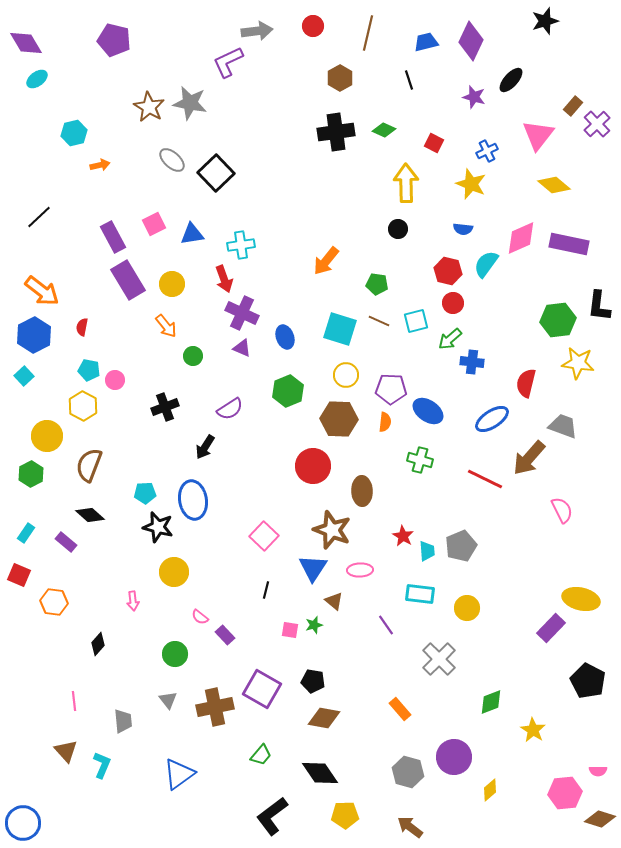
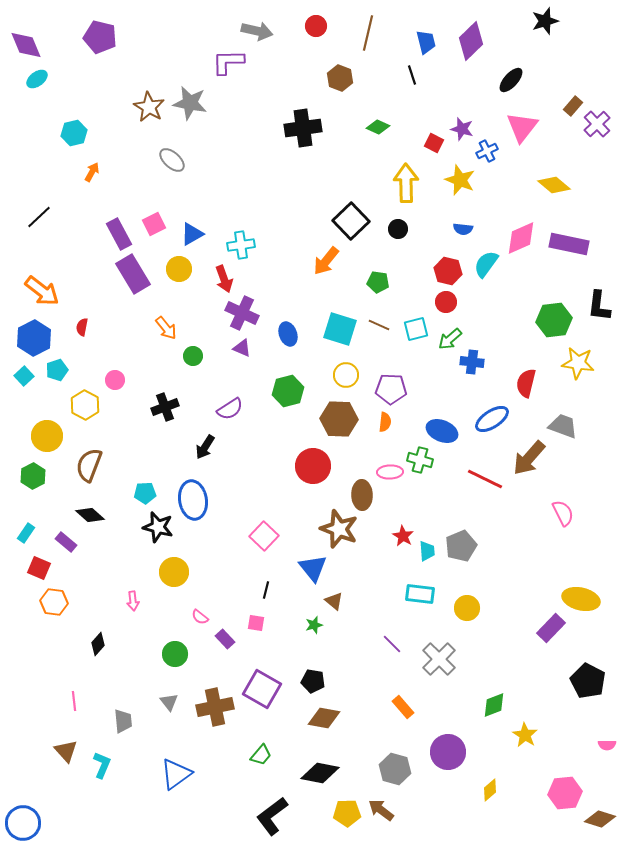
red circle at (313, 26): moved 3 px right
gray arrow at (257, 31): rotated 20 degrees clockwise
purple pentagon at (114, 40): moved 14 px left, 3 px up
purple diamond at (471, 41): rotated 21 degrees clockwise
blue trapezoid at (426, 42): rotated 90 degrees clockwise
purple diamond at (26, 43): moved 2 px down; rotated 8 degrees clockwise
purple L-shape at (228, 62): rotated 24 degrees clockwise
brown hexagon at (340, 78): rotated 10 degrees counterclockwise
black line at (409, 80): moved 3 px right, 5 px up
purple star at (474, 97): moved 12 px left, 32 px down
green diamond at (384, 130): moved 6 px left, 3 px up
black cross at (336, 132): moved 33 px left, 4 px up
pink triangle at (538, 135): moved 16 px left, 8 px up
orange arrow at (100, 165): moved 8 px left, 7 px down; rotated 48 degrees counterclockwise
black square at (216, 173): moved 135 px right, 48 px down
yellow star at (471, 184): moved 11 px left, 4 px up
blue triangle at (192, 234): rotated 20 degrees counterclockwise
purple rectangle at (113, 237): moved 6 px right, 3 px up
purple rectangle at (128, 280): moved 5 px right, 6 px up
yellow circle at (172, 284): moved 7 px right, 15 px up
green pentagon at (377, 284): moved 1 px right, 2 px up
red circle at (453, 303): moved 7 px left, 1 px up
green hexagon at (558, 320): moved 4 px left
brown line at (379, 321): moved 4 px down
cyan square at (416, 321): moved 8 px down
orange arrow at (166, 326): moved 2 px down
blue hexagon at (34, 335): moved 3 px down
blue ellipse at (285, 337): moved 3 px right, 3 px up
cyan pentagon at (89, 370): moved 32 px left; rotated 30 degrees counterclockwise
green hexagon at (288, 391): rotated 8 degrees clockwise
yellow hexagon at (83, 406): moved 2 px right, 1 px up
blue ellipse at (428, 411): moved 14 px right, 20 px down; rotated 12 degrees counterclockwise
green hexagon at (31, 474): moved 2 px right, 2 px down
brown ellipse at (362, 491): moved 4 px down
pink semicircle at (562, 510): moved 1 px right, 3 px down
brown star at (332, 530): moved 7 px right, 1 px up
blue triangle at (313, 568): rotated 12 degrees counterclockwise
pink ellipse at (360, 570): moved 30 px right, 98 px up
red square at (19, 575): moved 20 px right, 7 px up
purple line at (386, 625): moved 6 px right, 19 px down; rotated 10 degrees counterclockwise
pink square at (290, 630): moved 34 px left, 7 px up
purple rectangle at (225, 635): moved 4 px down
gray triangle at (168, 700): moved 1 px right, 2 px down
green diamond at (491, 702): moved 3 px right, 3 px down
orange rectangle at (400, 709): moved 3 px right, 2 px up
yellow star at (533, 730): moved 8 px left, 5 px down
purple circle at (454, 757): moved 6 px left, 5 px up
pink semicircle at (598, 771): moved 9 px right, 26 px up
gray hexagon at (408, 772): moved 13 px left, 3 px up
black diamond at (320, 773): rotated 45 degrees counterclockwise
blue triangle at (179, 774): moved 3 px left
yellow pentagon at (345, 815): moved 2 px right, 2 px up
brown arrow at (410, 827): moved 29 px left, 17 px up
